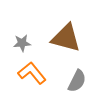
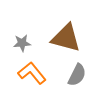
gray semicircle: moved 6 px up
